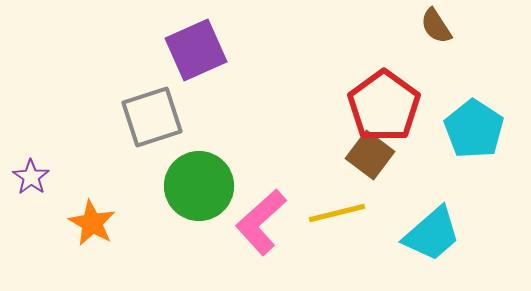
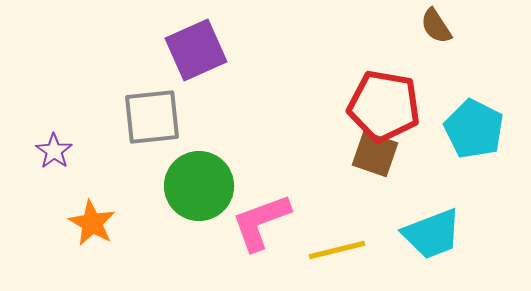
red pentagon: rotated 26 degrees counterclockwise
gray square: rotated 12 degrees clockwise
cyan pentagon: rotated 6 degrees counterclockwise
brown square: moved 5 px right, 1 px up; rotated 18 degrees counterclockwise
purple star: moved 23 px right, 26 px up
yellow line: moved 37 px down
pink L-shape: rotated 22 degrees clockwise
cyan trapezoid: rotated 20 degrees clockwise
